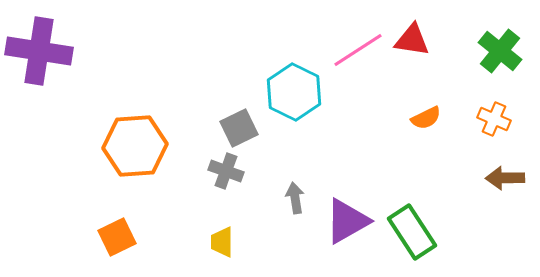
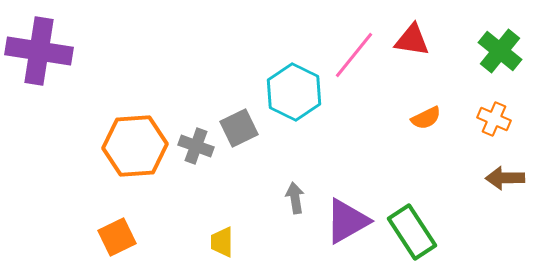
pink line: moved 4 px left, 5 px down; rotated 18 degrees counterclockwise
gray cross: moved 30 px left, 25 px up
